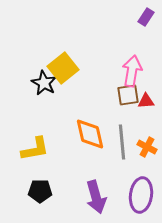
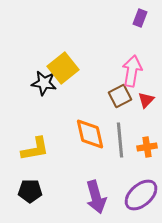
purple rectangle: moved 6 px left, 1 px down; rotated 12 degrees counterclockwise
black star: rotated 20 degrees counterclockwise
brown square: moved 8 px left, 1 px down; rotated 20 degrees counterclockwise
red triangle: moved 1 px up; rotated 42 degrees counterclockwise
gray line: moved 2 px left, 2 px up
orange cross: rotated 36 degrees counterclockwise
black pentagon: moved 10 px left
purple ellipse: rotated 40 degrees clockwise
